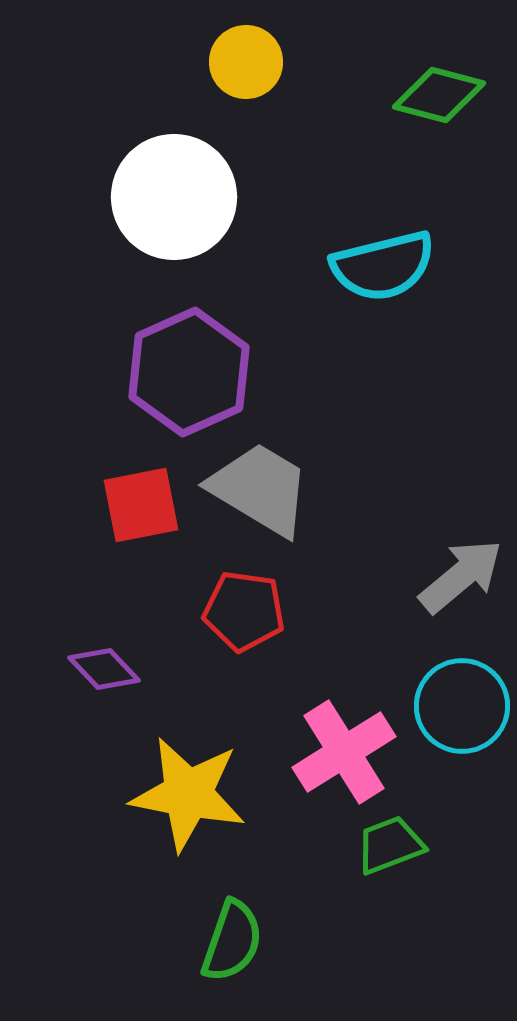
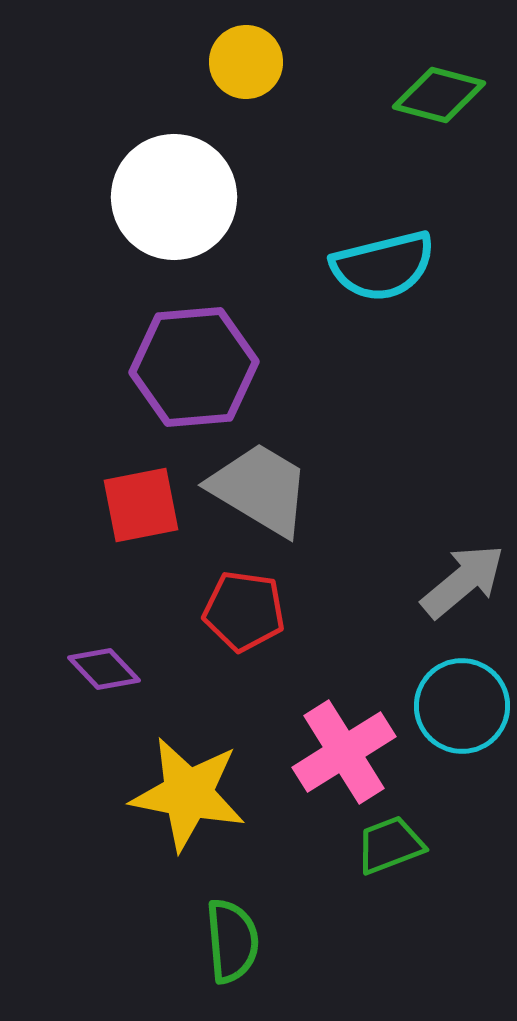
purple hexagon: moved 5 px right, 5 px up; rotated 19 degrees clockwise
gray arrow: moved 2 px right, 5 px down
green semicircle: rotated 24 degrees counterclockwise
